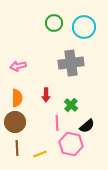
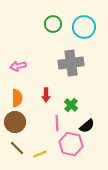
green circle: moved 1 px left, 1 px down
brown line: rotated 42 degrees counterclockwise
